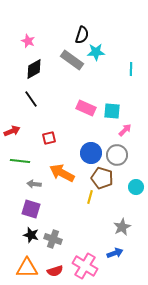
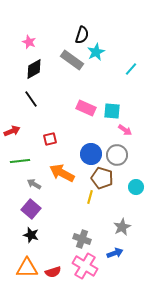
pink star: moved 1 px right, 1 px down
cyan star: rotated 24 degrees counterclockwise
cyan line: rotated 40 degrees clockwise
pink arrow: rotated 80 degrees clockwise
red square: moved 1 px right, 1 px down
blue circle: moved 1 px down
green line: rotated 12 degrees counterclockwise
gray arrow: rotated 24 degrees clockwise
purple square: rotated 24 degrees clockwise
gray cross: moved 29 px right
red semicircle: moved 2 px left, 1 px down
